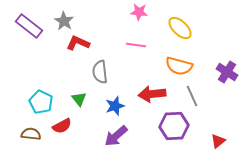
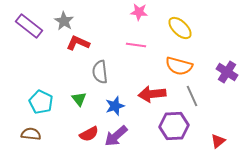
red semicircle: moved 27 px right, 8 px down
